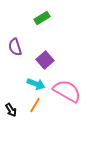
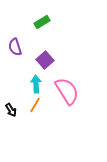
green rectangle: moved 4 px down
cyan arrow: rotated 114 degrees counterclockwise
pink semicircle: rotated 28 degrees clockwise
